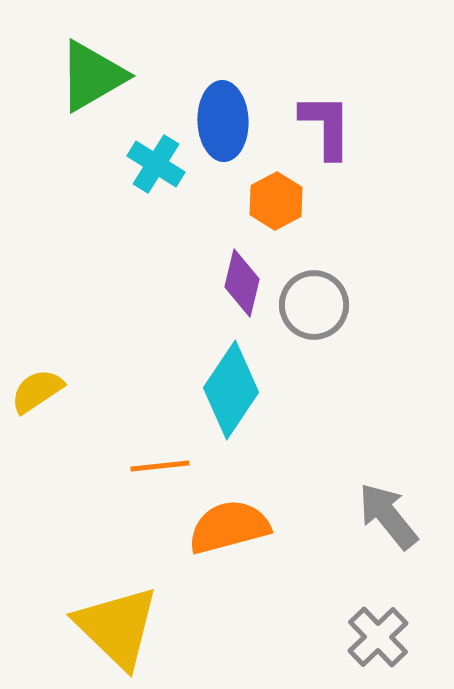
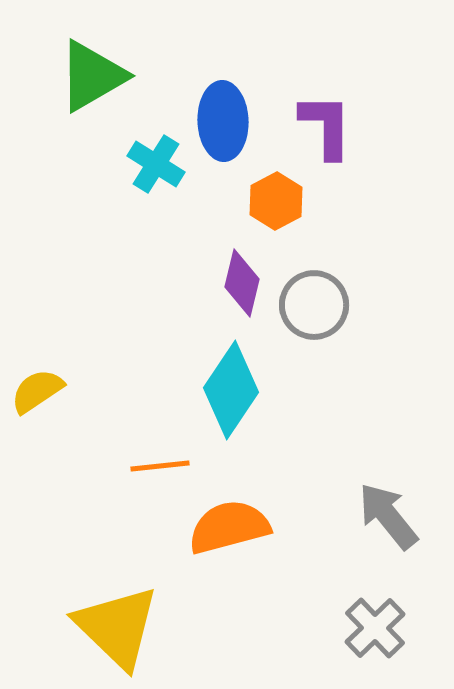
gray cross: moved 3 px left, 9 px up
